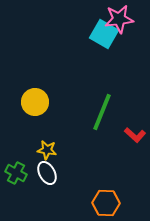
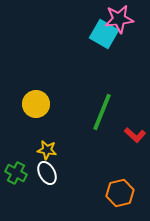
yellow circle: moved 1 px right, 2 px down
orange hexagon: moved 14 px right, 10 px up; rotated 16 degrees counterclockwise
